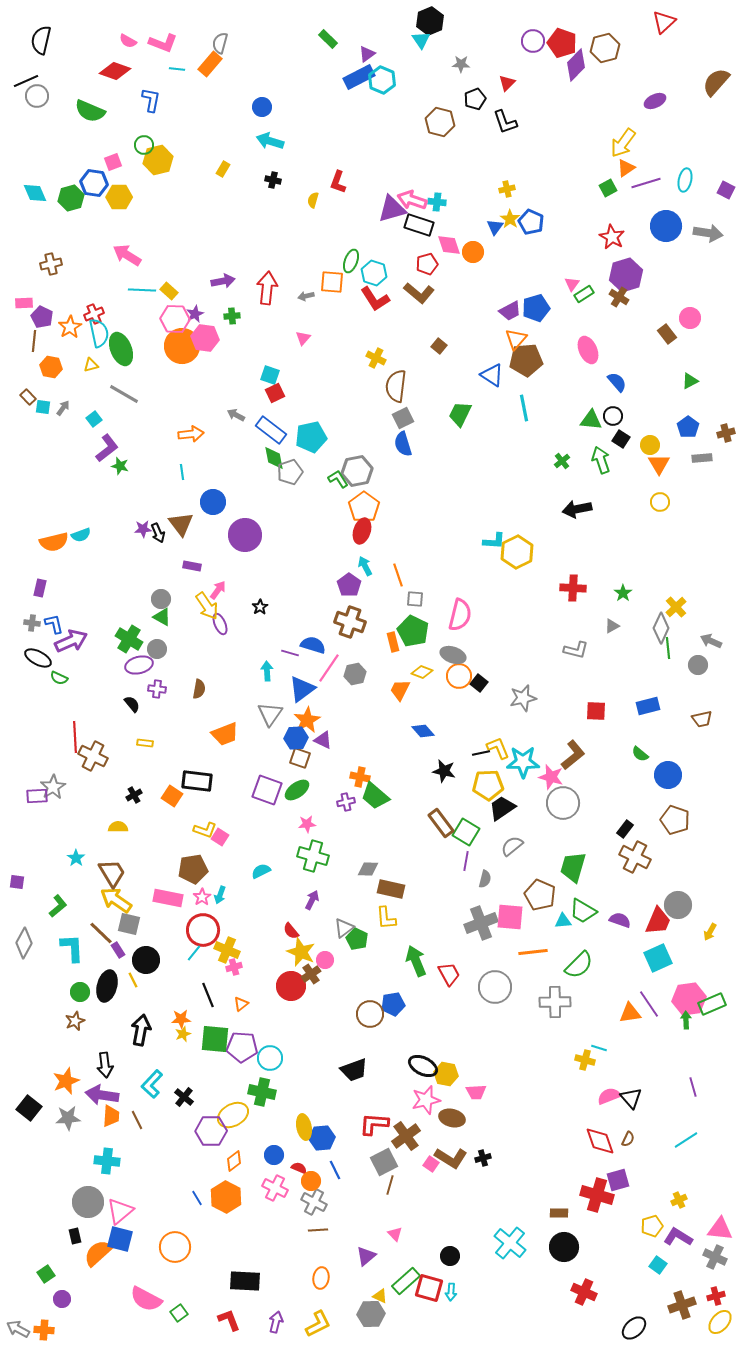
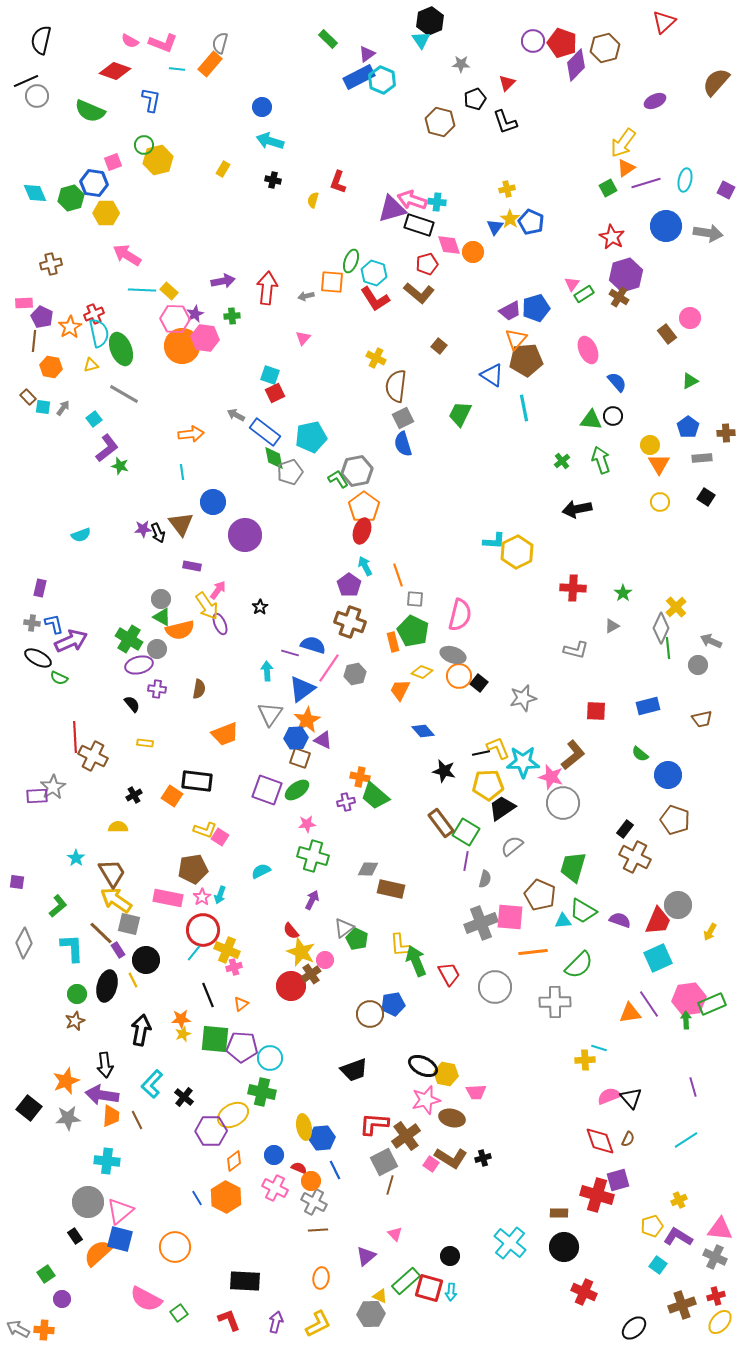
pink semicircle at (128, 41): moved 2 px right
yellow hexagon at (119, 197): moved 13 px left, 16 px down
blue rectangle at (271, 430): moved 6 px left, 2 px down
brown cross at (726, 433): rotated 12 degrees clockwise
black square at (621, 439): moved 85 px right, 58 px down
orange semicircle at (54, 542): moved 126 px right, 88 px down
yellow L-shape at (386, 918): moved 14 px right, 27 px down
green circle at (80, 992): moved 3 px left, 2 px down
yellow cross at (585, 1060): rotated 18 degrees counterclockwise
black rectangle at (75, 1236): rotated 21 degrees counterclockwise
